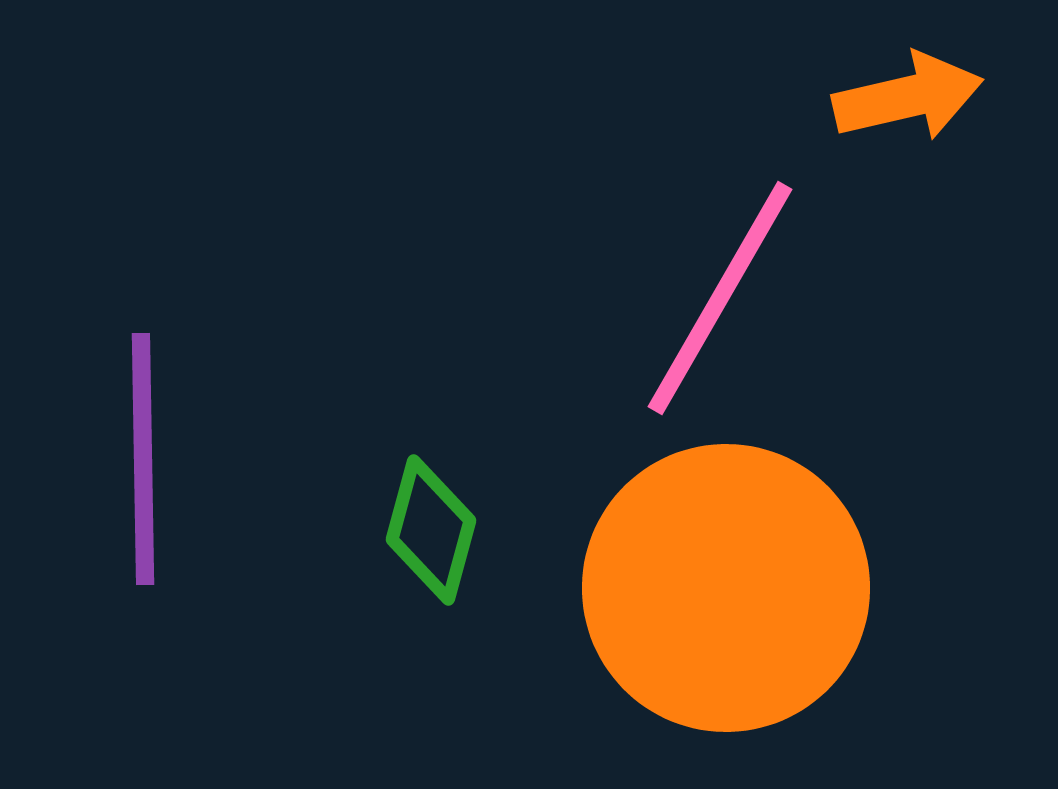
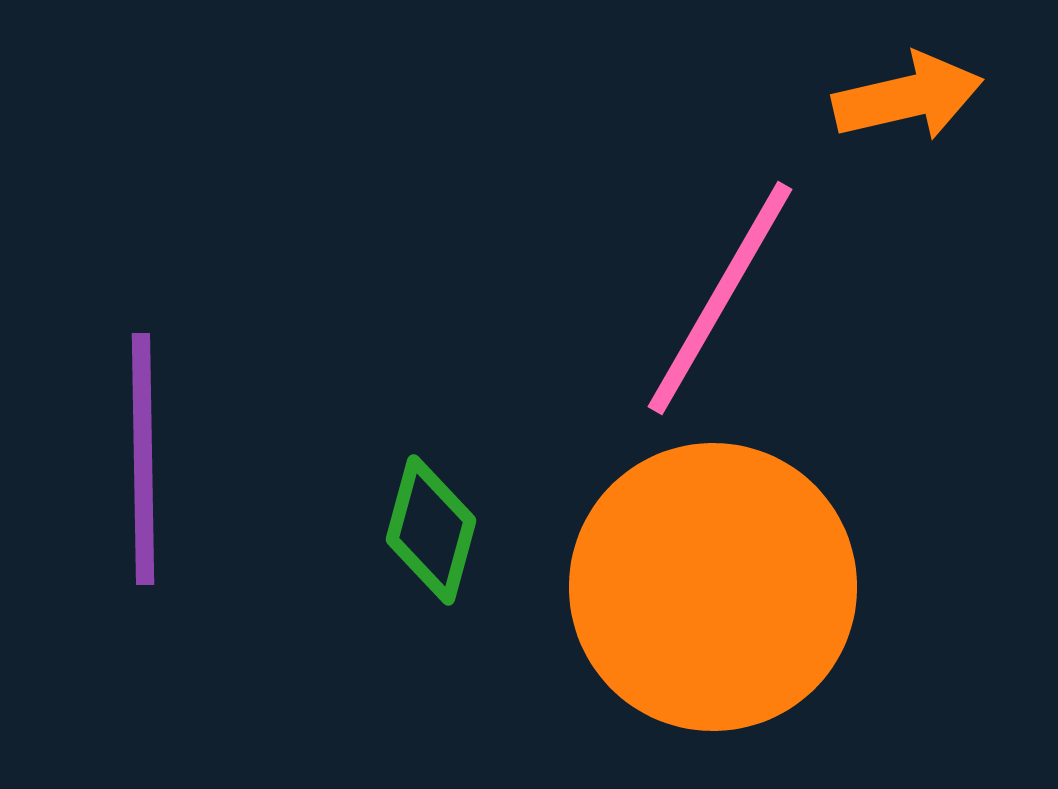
orange circle: moved 13 px left, 1 px up
